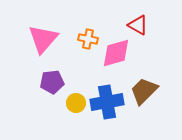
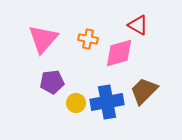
pink diamond: moved 3 px right
